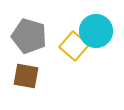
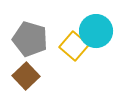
gray pentagon: moved 1 px right, 3 px down
brown square: rotated 36 degrees clockwise
